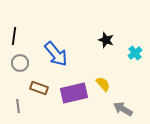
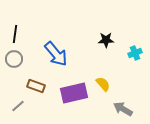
black line: moved 1 px right, 2 px up
black star: rotated 21 degrees counterclockwise
cyan cross: rotated 16 degrees clockwise
gray circle: moved 6 px left, 4 px up
brown rectangle: moved 3 px left, 2 px up
gray line: rotated 56 degrees clockwise
